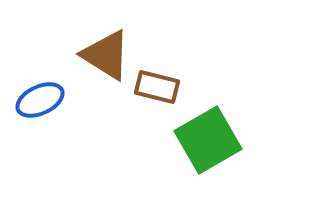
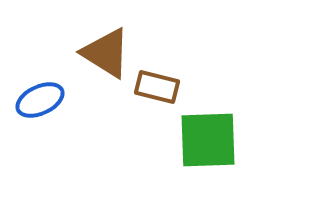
brown triangle: moved 2 px up
green square: rotated 28 degrees clockwise
